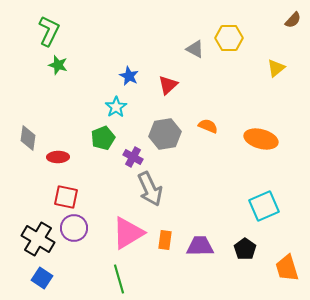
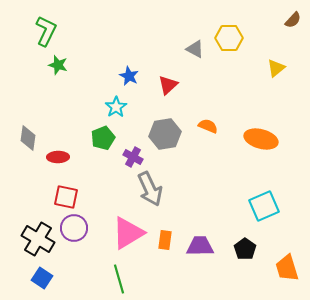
green L-shape: moved 3 px left
